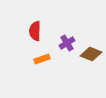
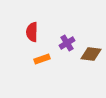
red semicircle: moved 3 px left, 1 px down
brown diamond: rotated 15 degrees counterclockwise
